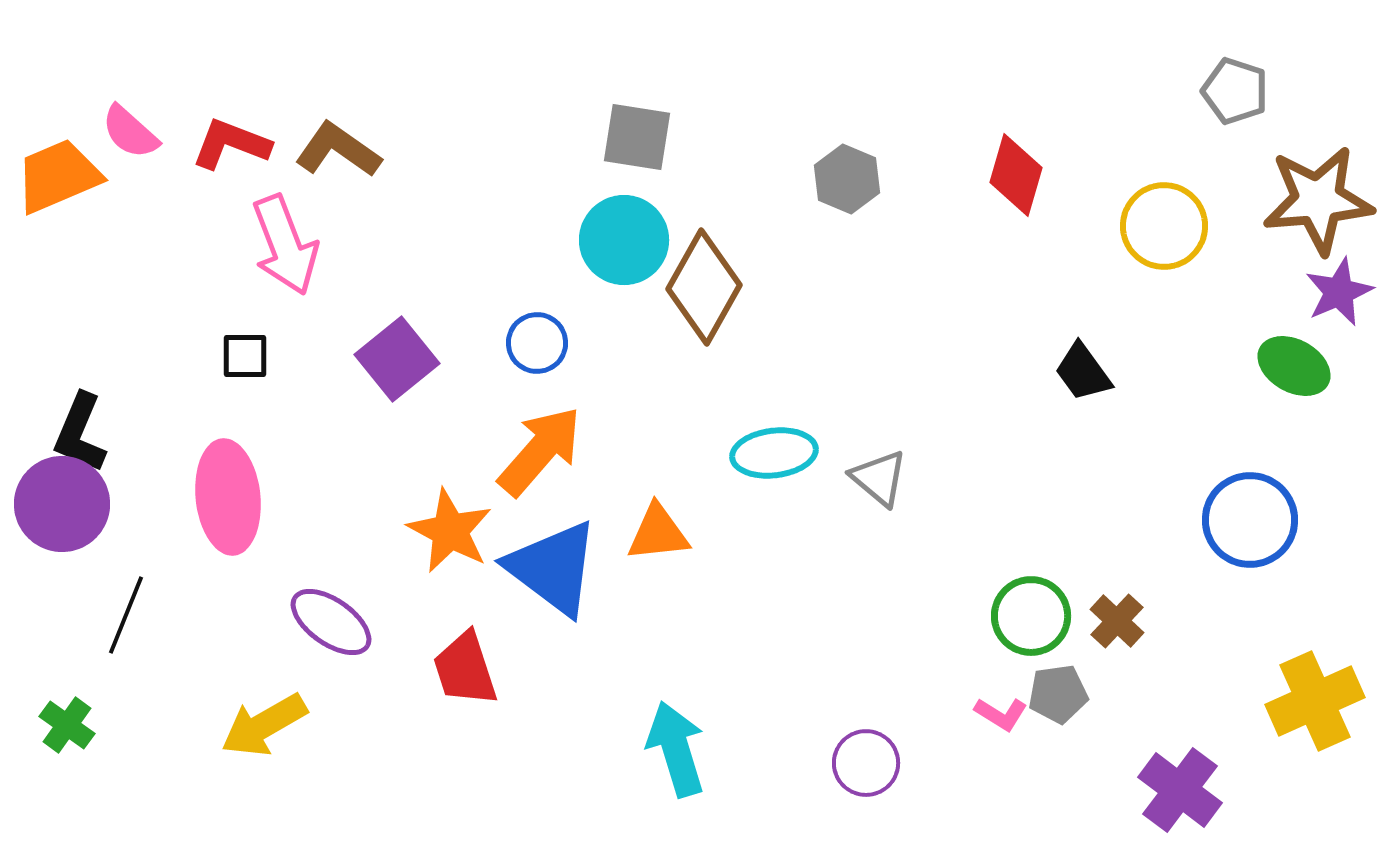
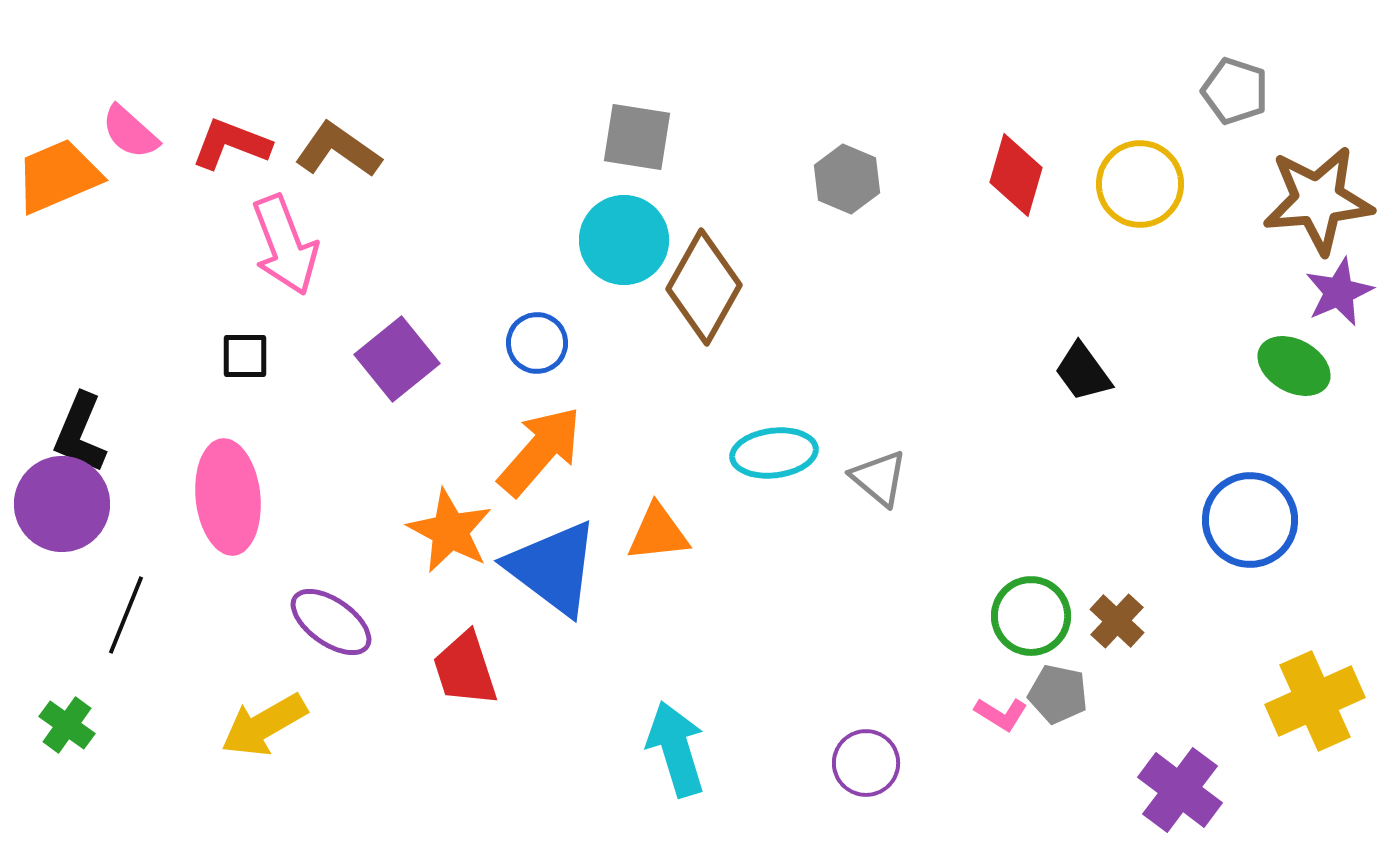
yellow circle at (1164, 226): moved 24 px left, 42 px up
gray pentagon at (1058, 694): rotated 20 degrees clockwise
